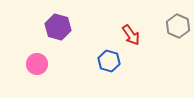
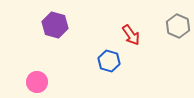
purple hexagon: moved 3 px left, 2 px up
pink circle: moved 18 px down
